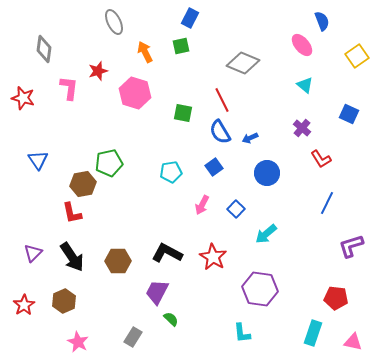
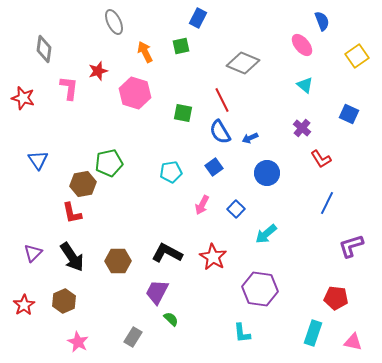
blue rectangle at (190, 18): moved 8 px right
